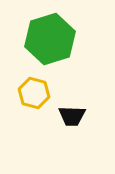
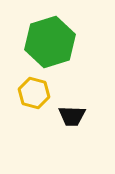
green hexagon: moved 3 px down
